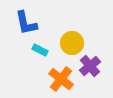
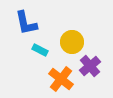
yellow circle: moved 1 px up
